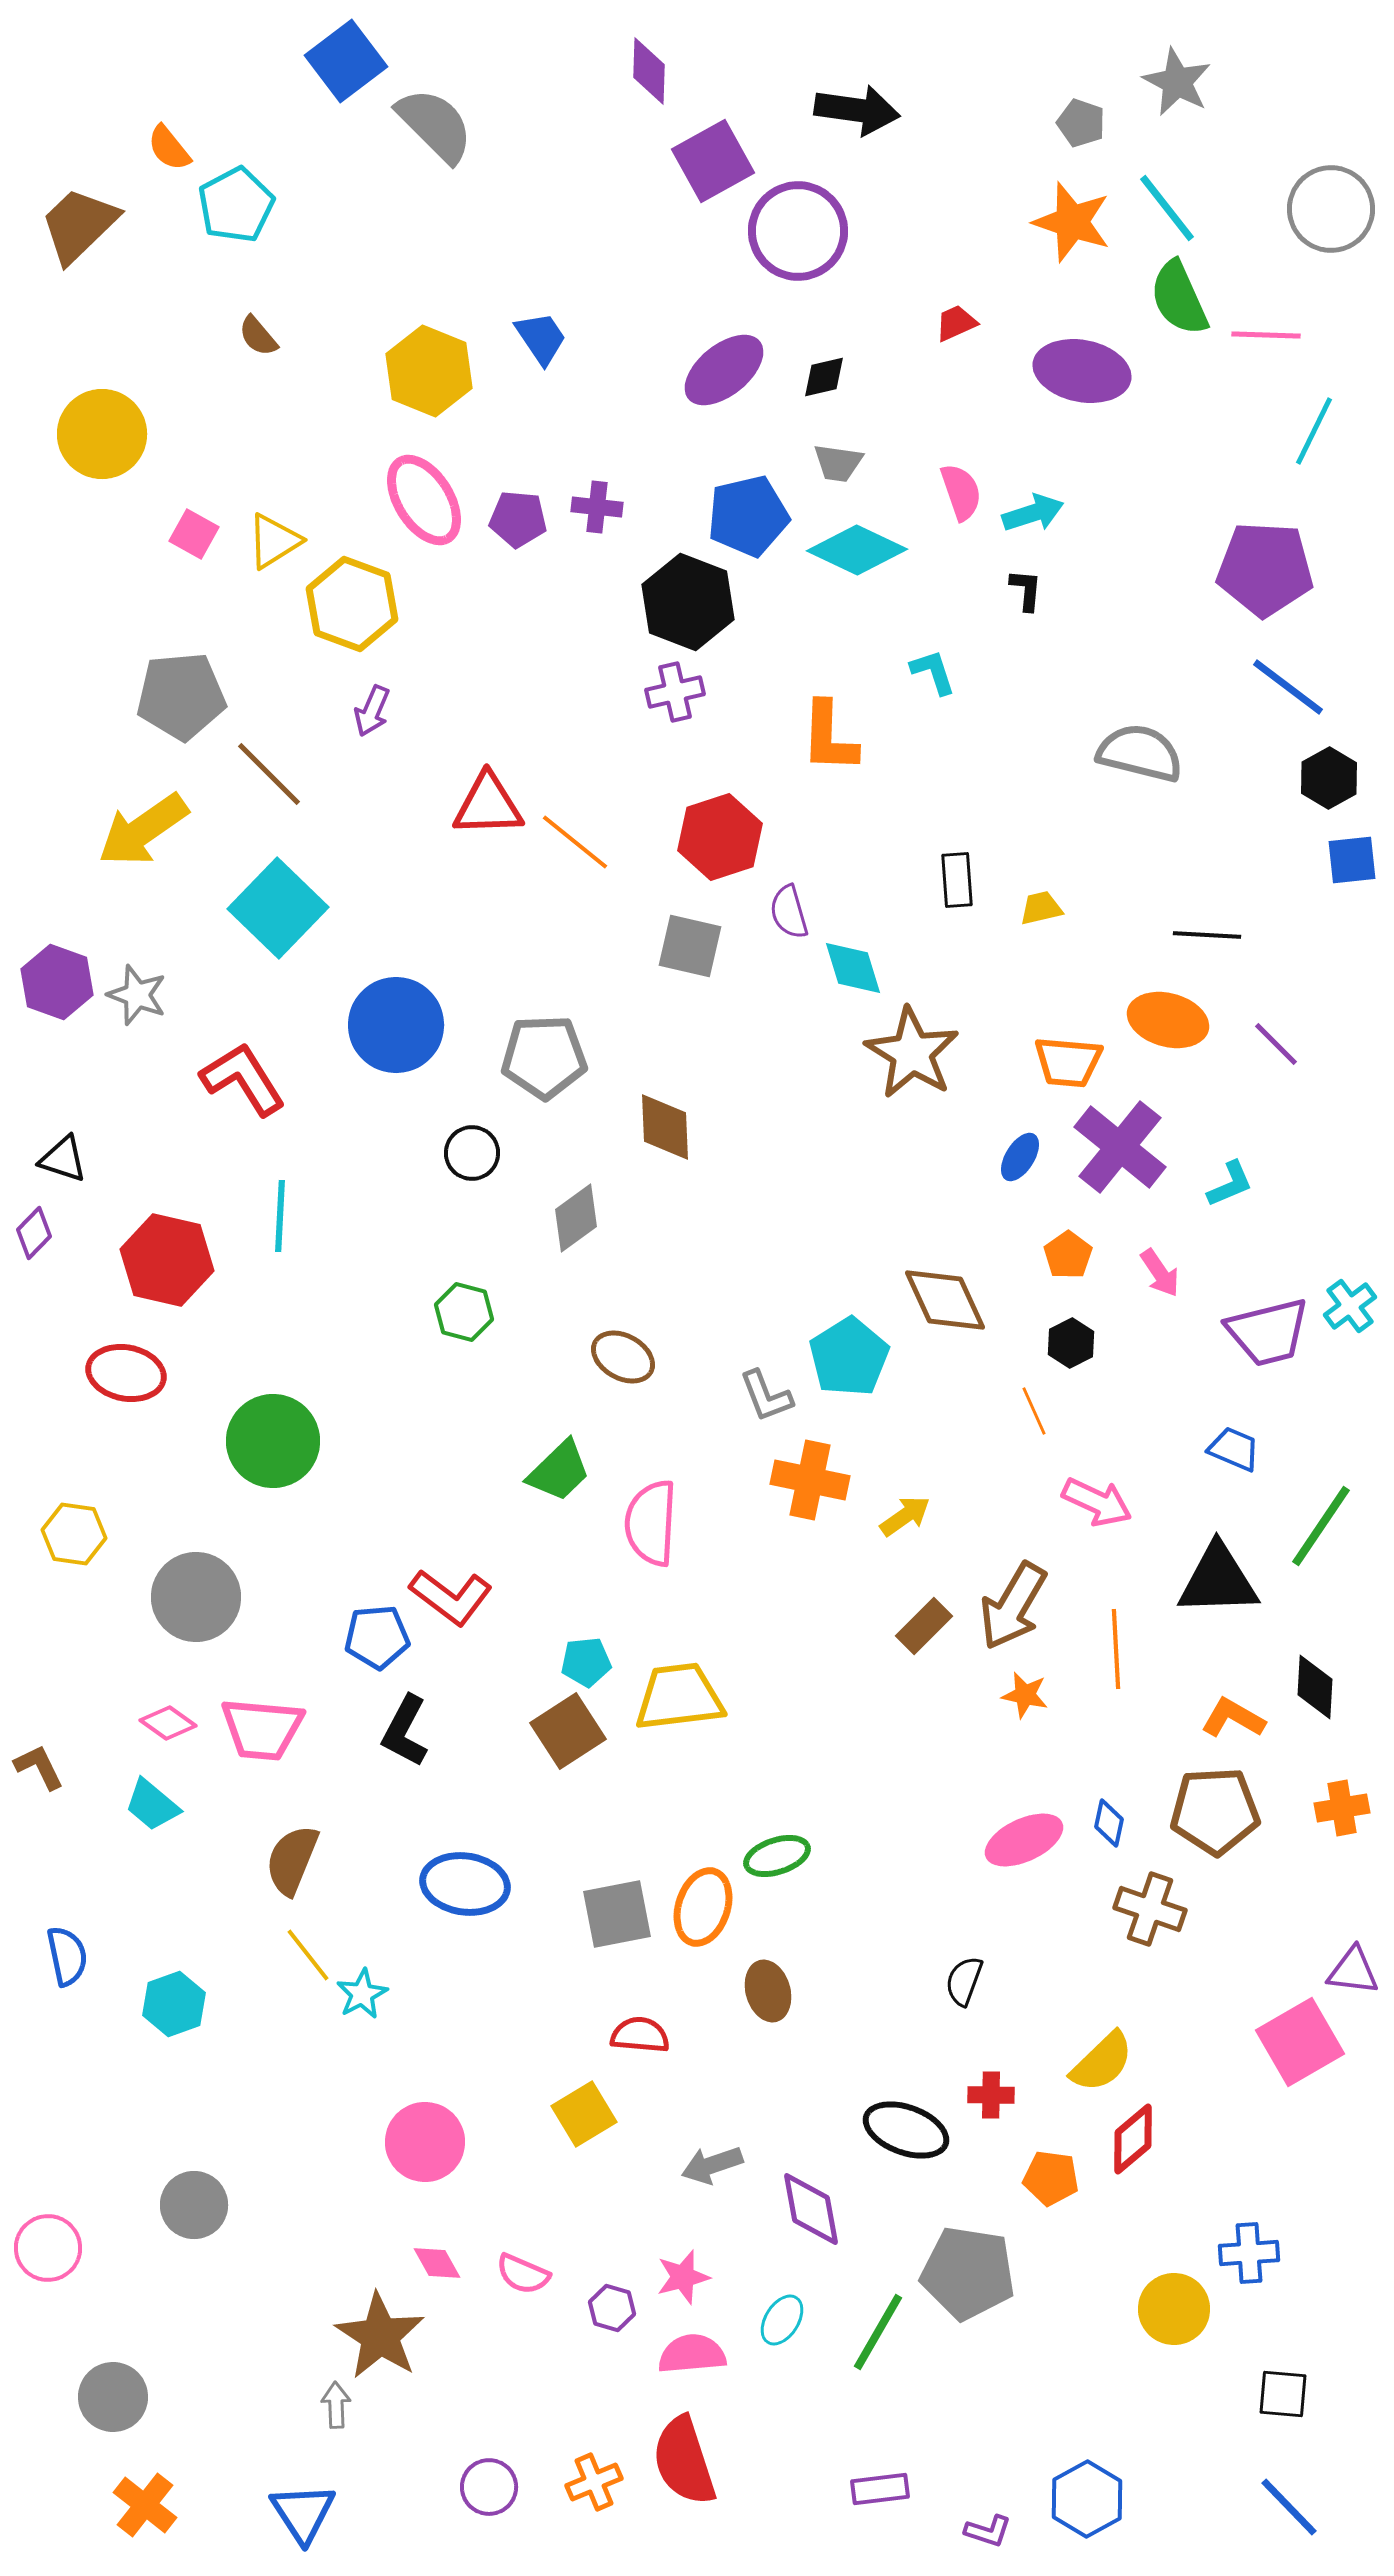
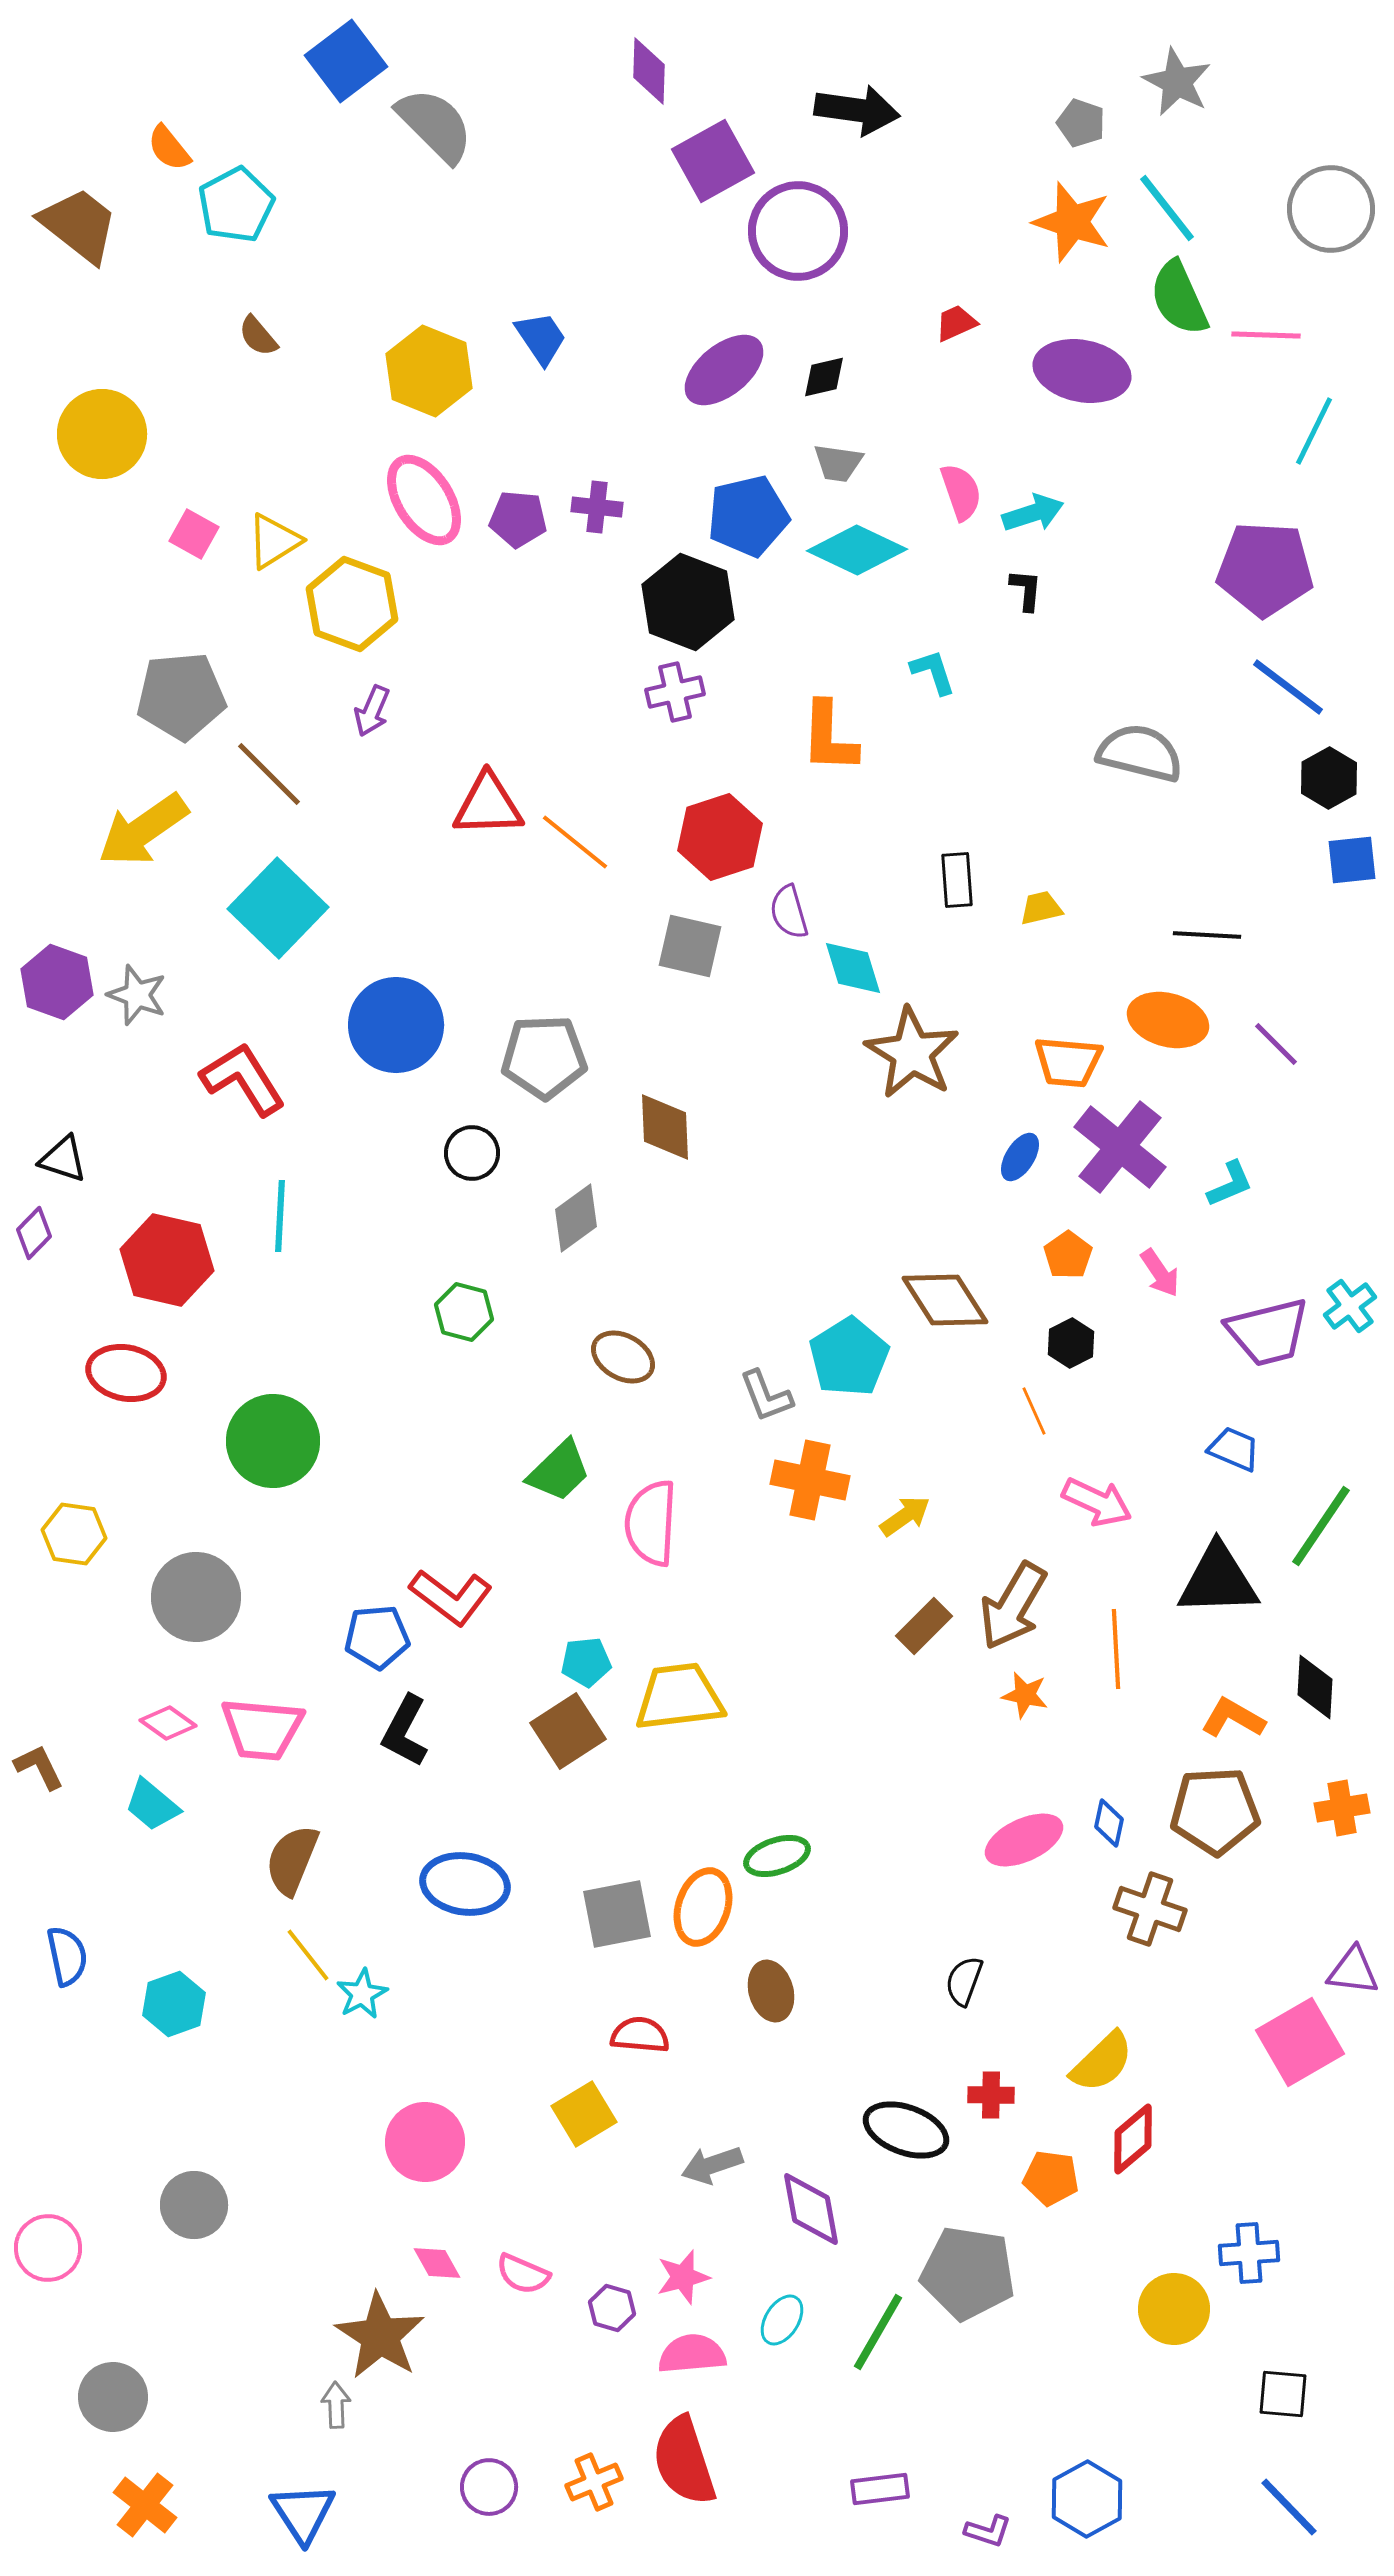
brown trapezoid at (79, 225): rotated 82 degrees clockwise
brown diamond at (945, 1300): rotated 8 degrees counterclockwise
brown ellipse at (768, 1991): moved 3 px right
